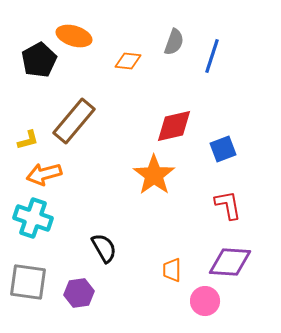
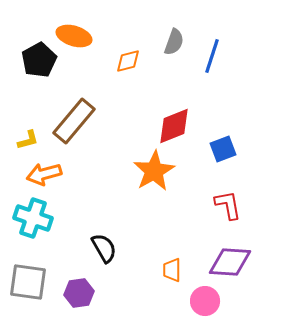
orange diamond: rotated 20 degrees counterclockwise
red diamond: rotated 9 degrees counterclockwise
orange star: moved 4 px up; rotated 6 degrees clockwise
